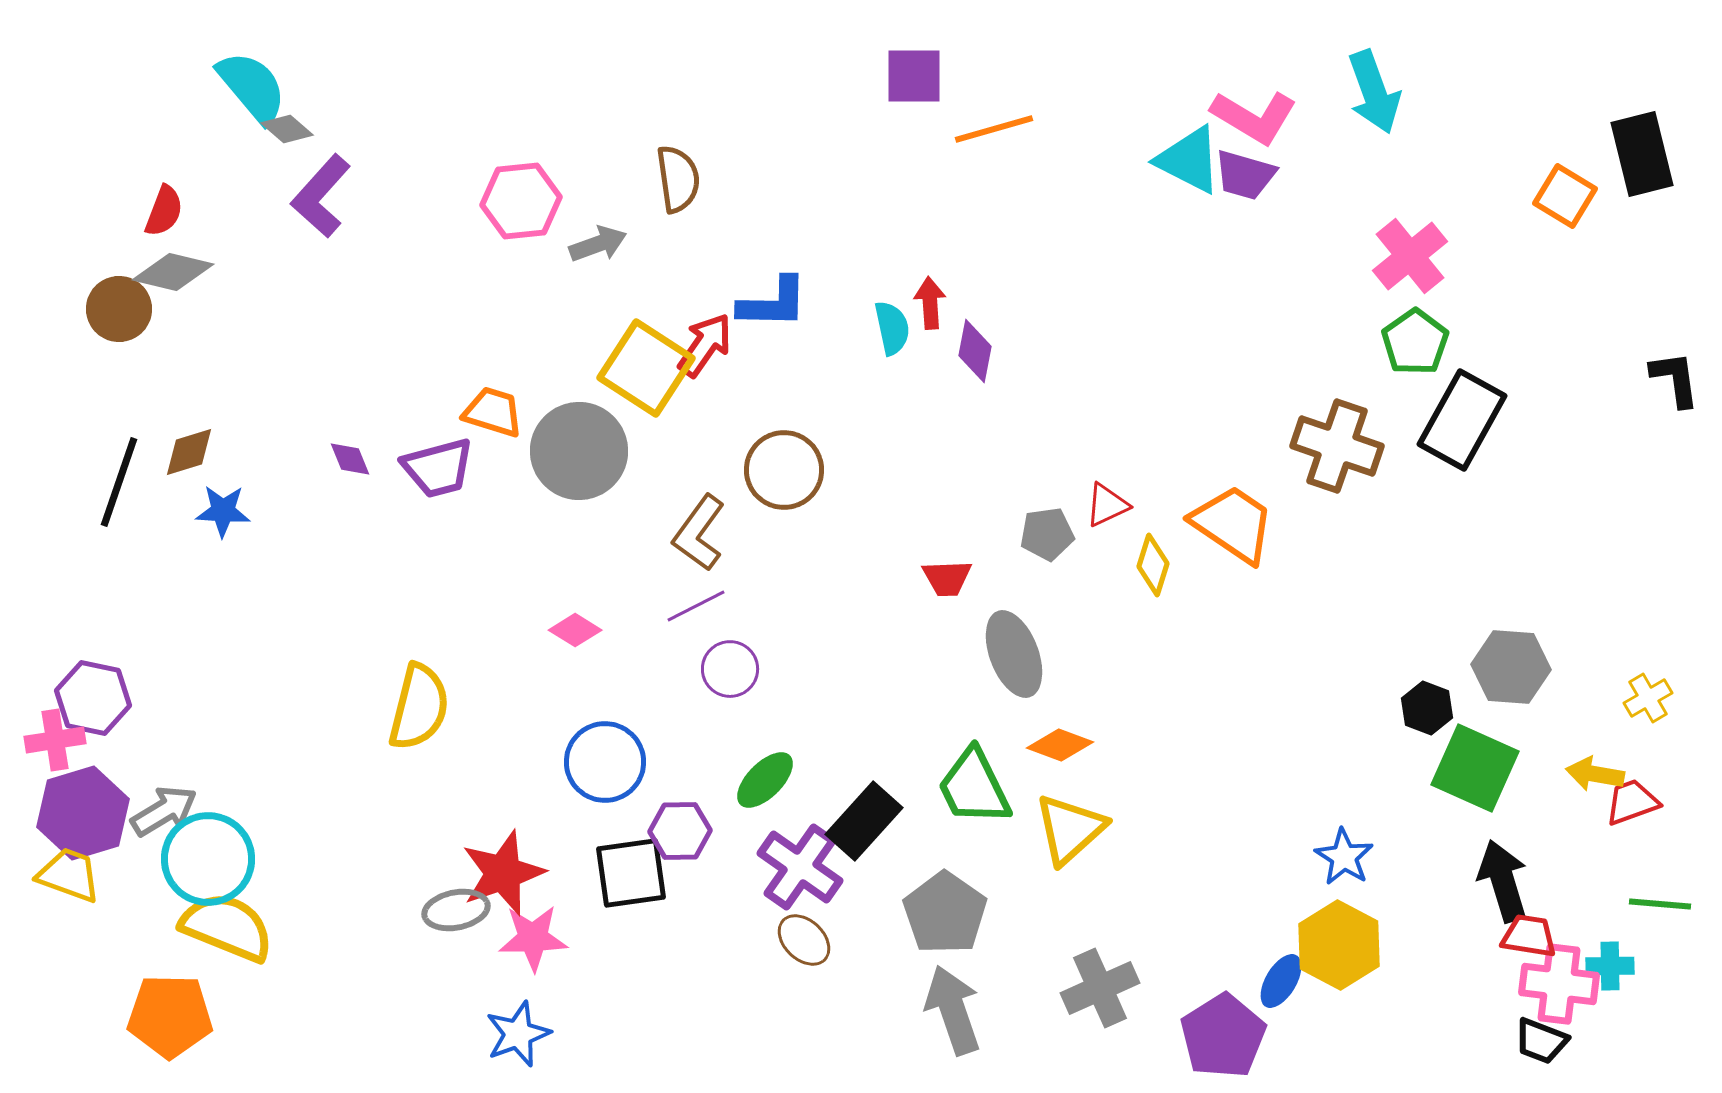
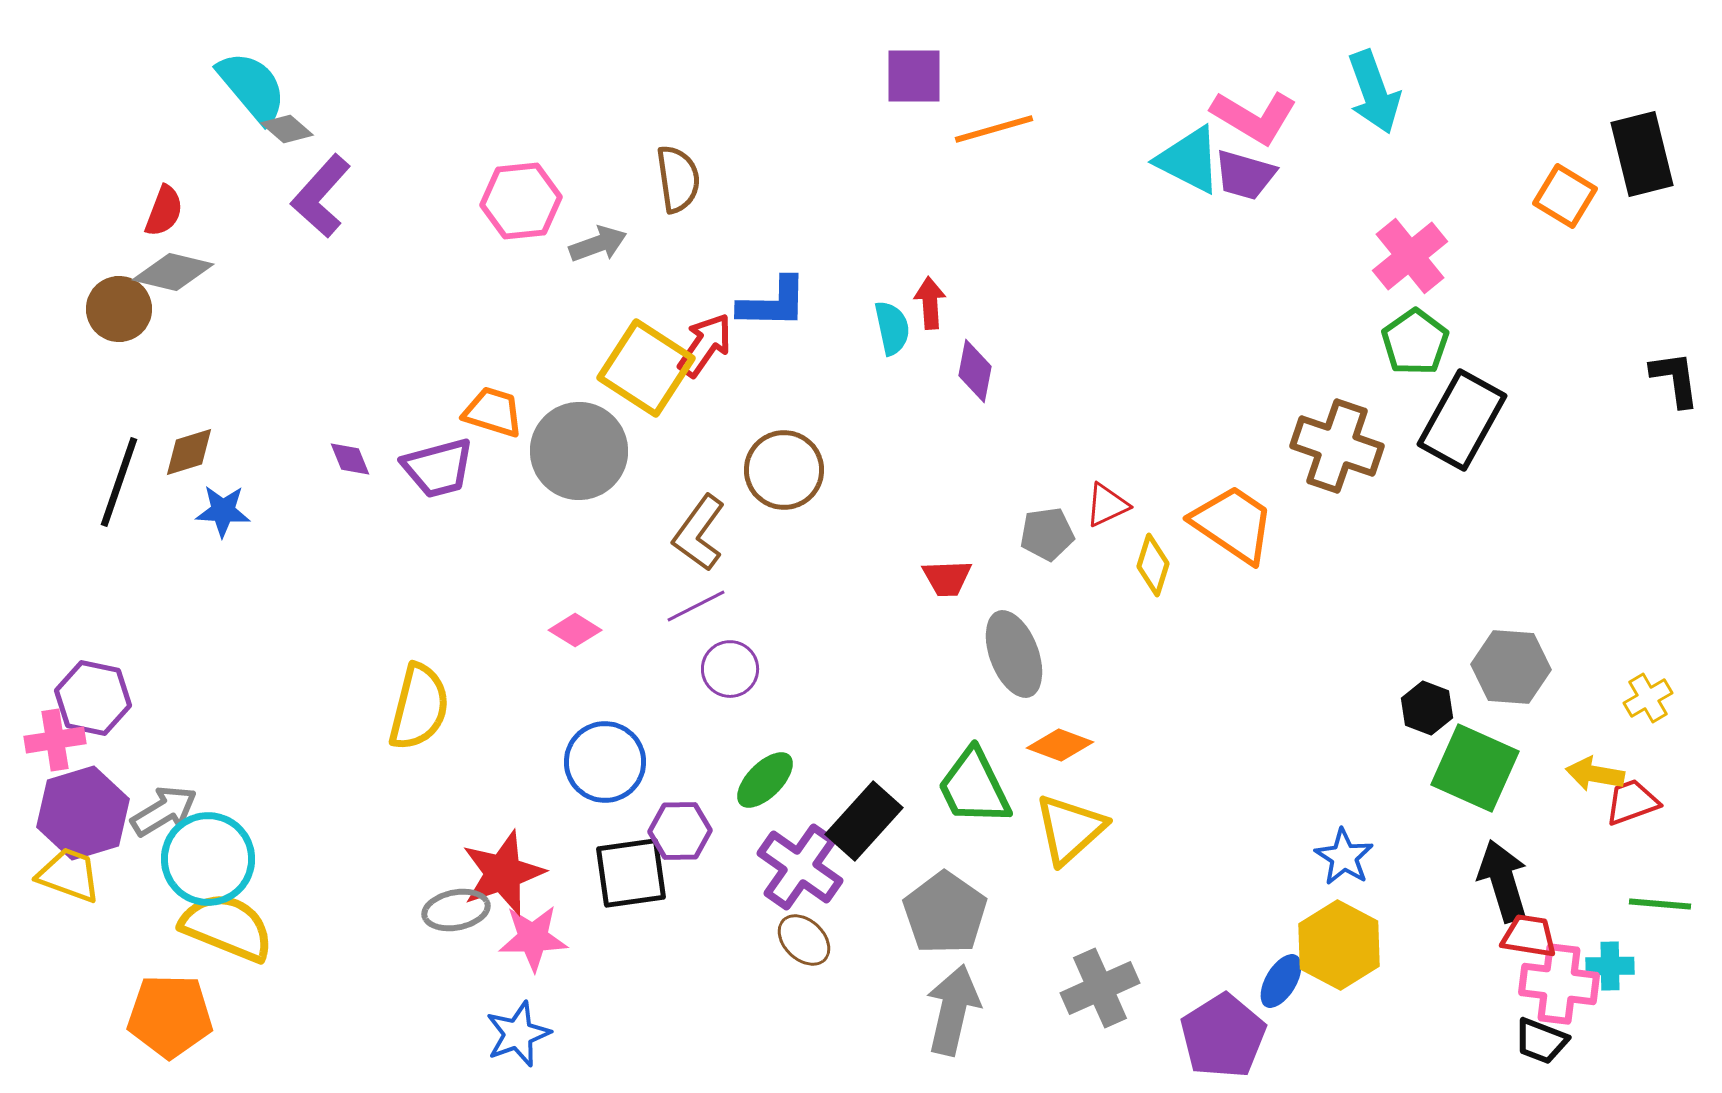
purple diamond at (975, 351): moved 20 px down
gray arrow at (953, 1010): rotated 32 degrees clockwise
